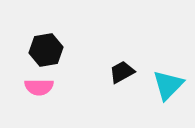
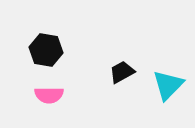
black hexagon: rotated 20 degrees clockwise
pink semicircle: moved 10 px right, 8 px down
